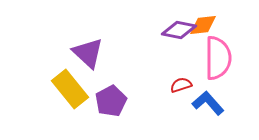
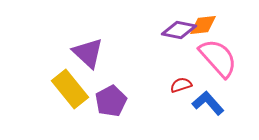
pink semicircle: rotated 42 degrees counterclockwise
